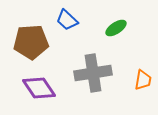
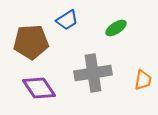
blue trapezoid: rotated 75 degrees counterclockwise
